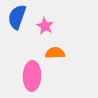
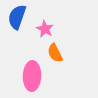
pink star: moved 3 px down
orange semicircle: rotated 114 degrees counterclockwise
